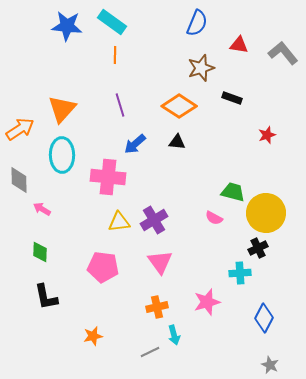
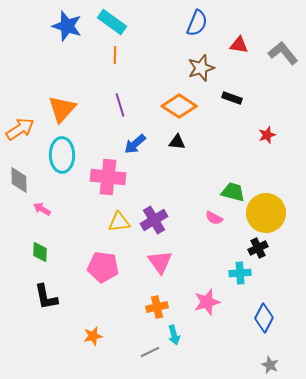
blue star: rotated 12 degrees clockwise
